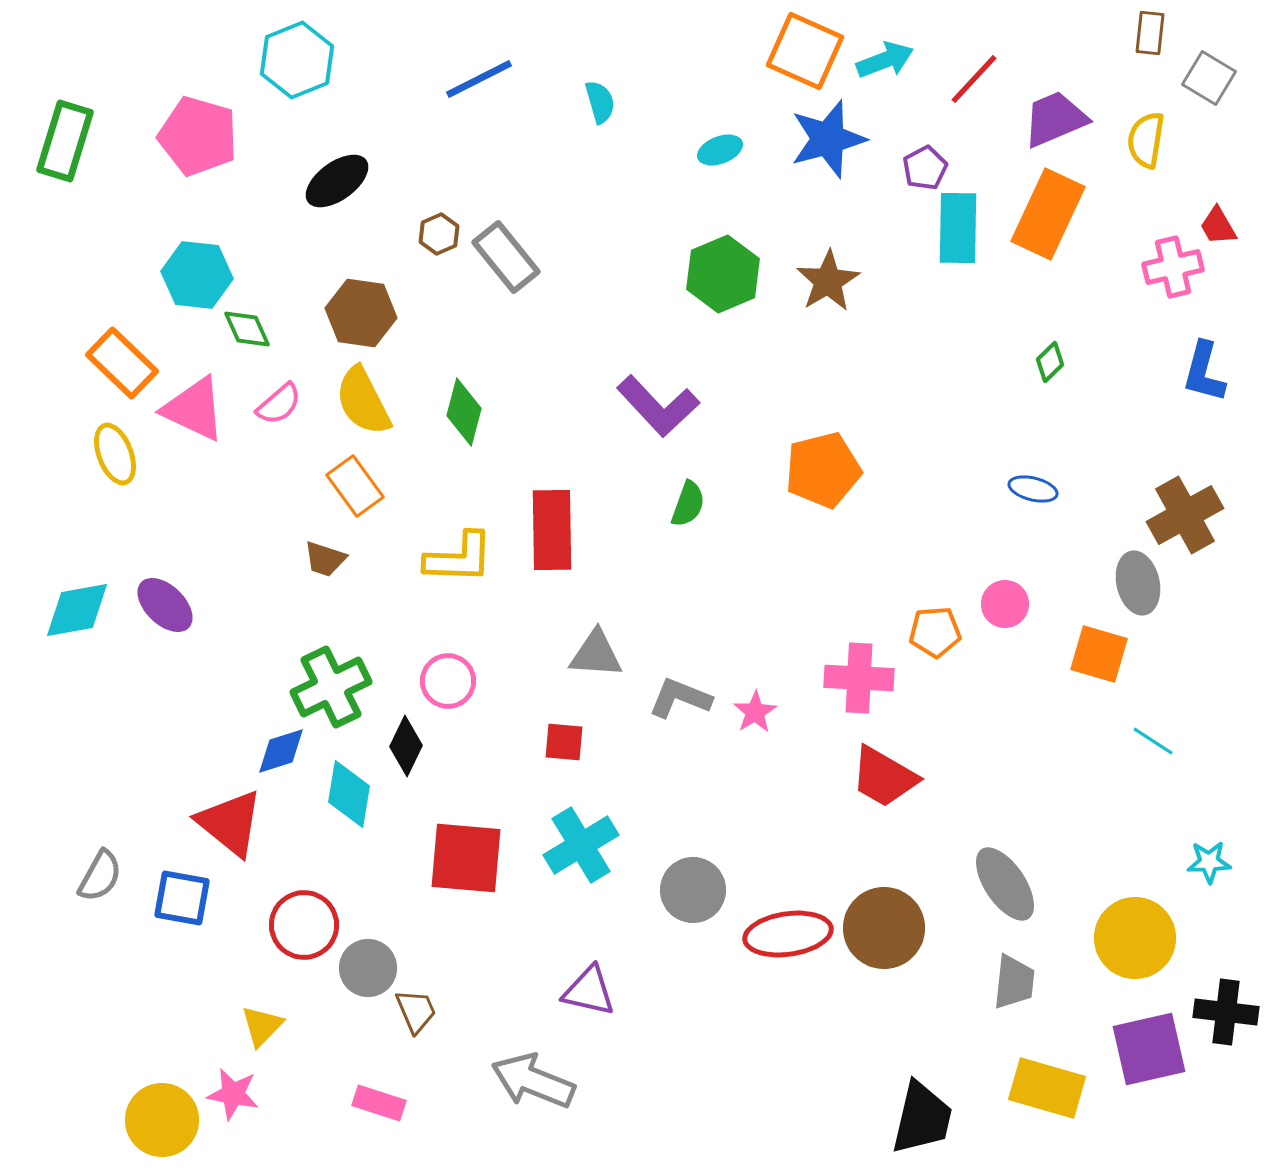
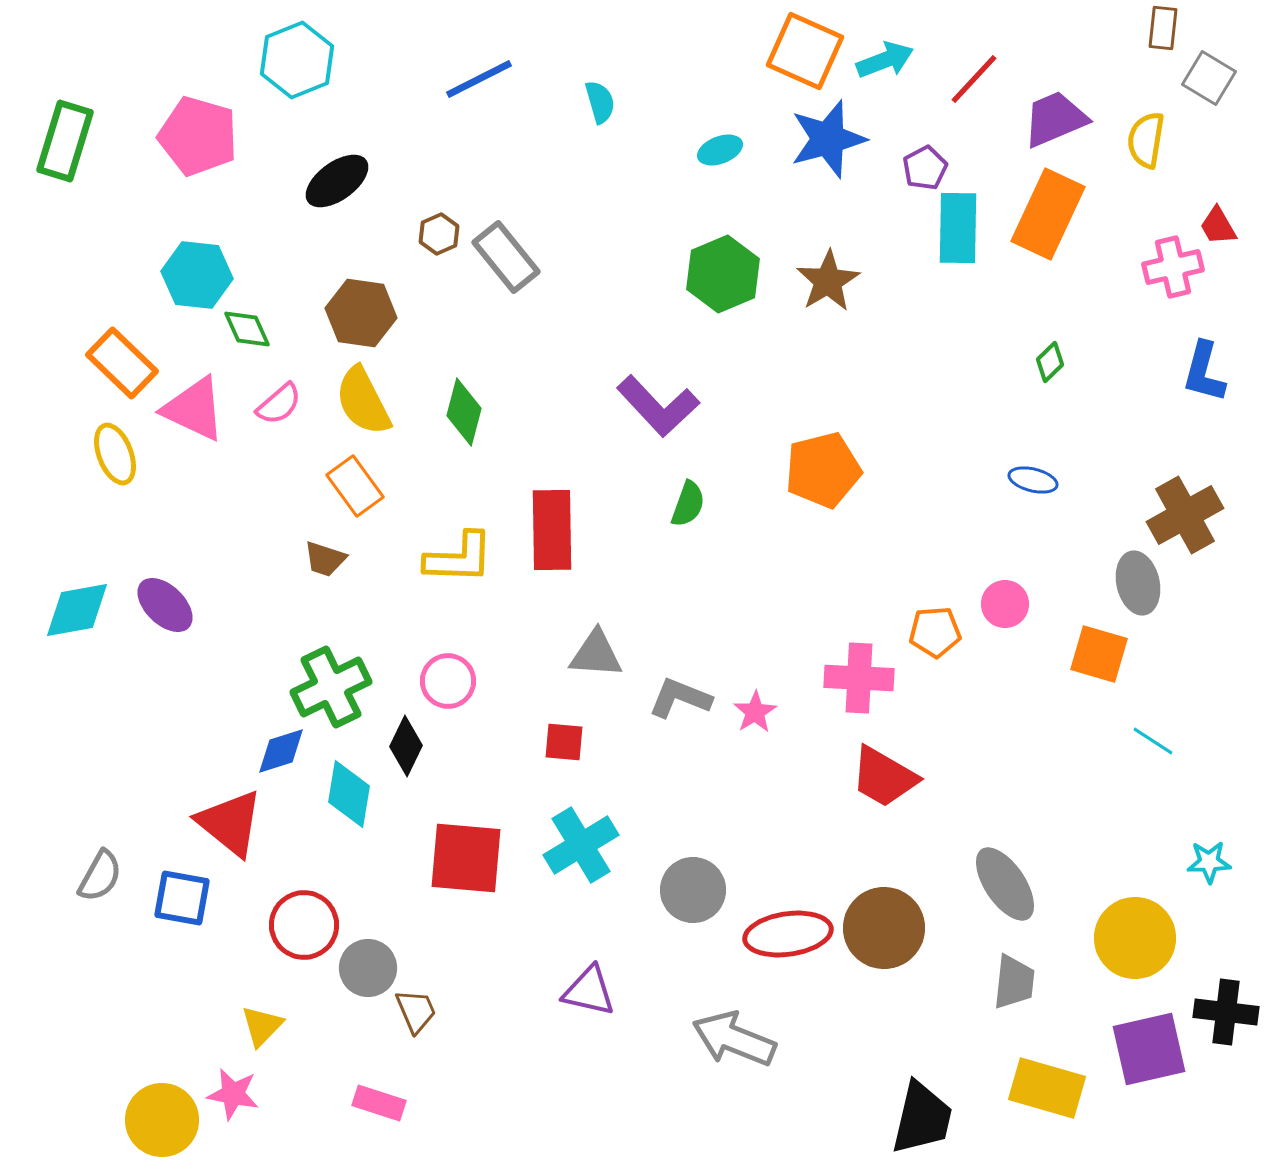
brown rectangle at (1150, 33): moved 13 px right, 5 px up
blue ellipse at (1033, 489): moved 9 px up
gray arrow at (533, 1081): moved 201 px right, 42 px up
